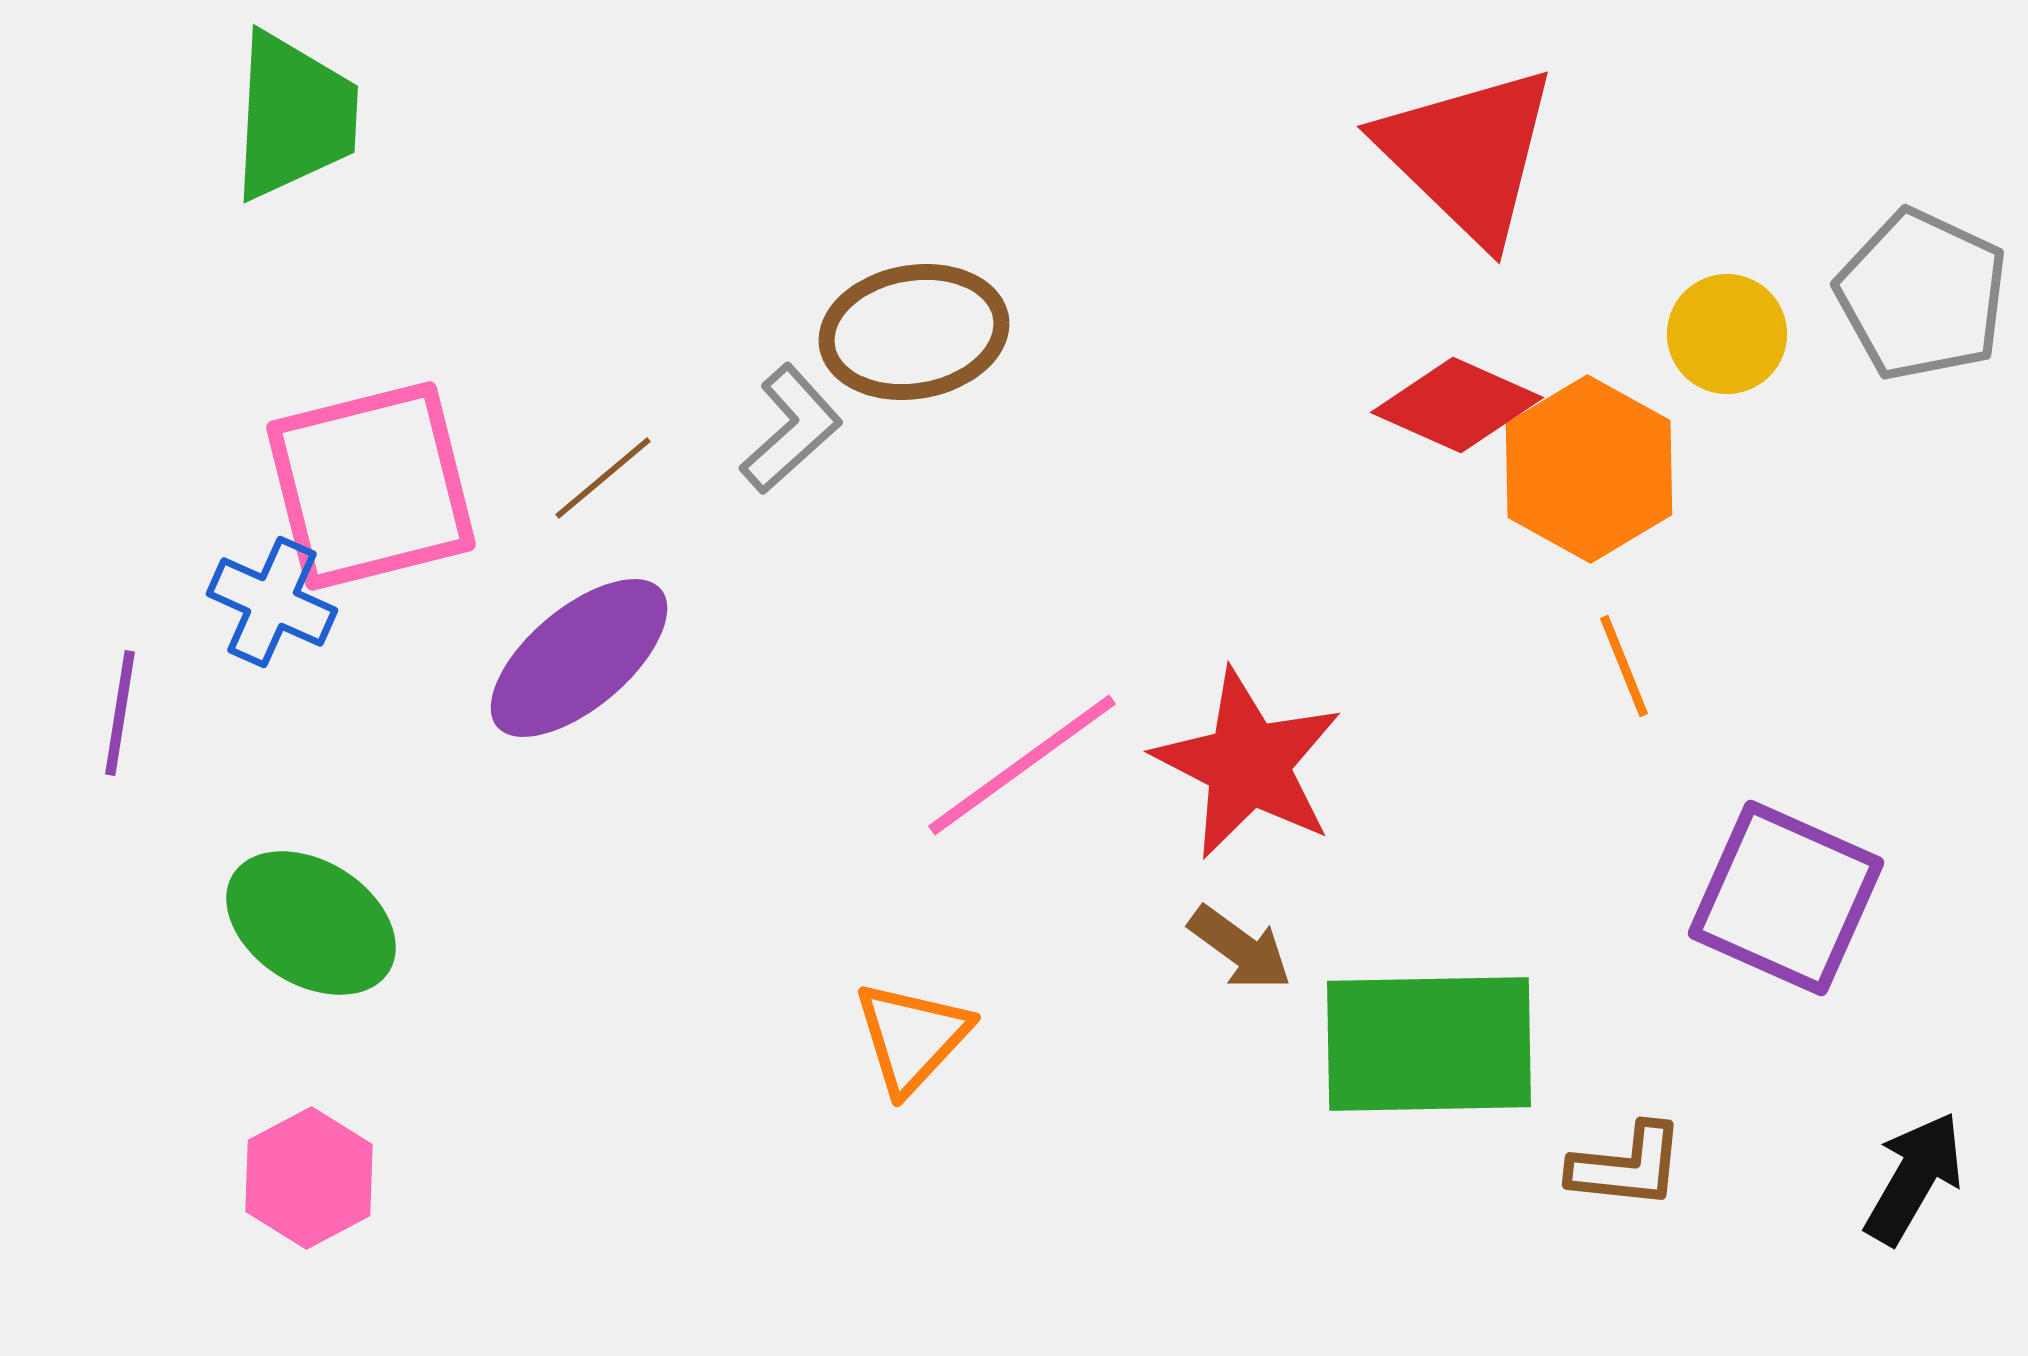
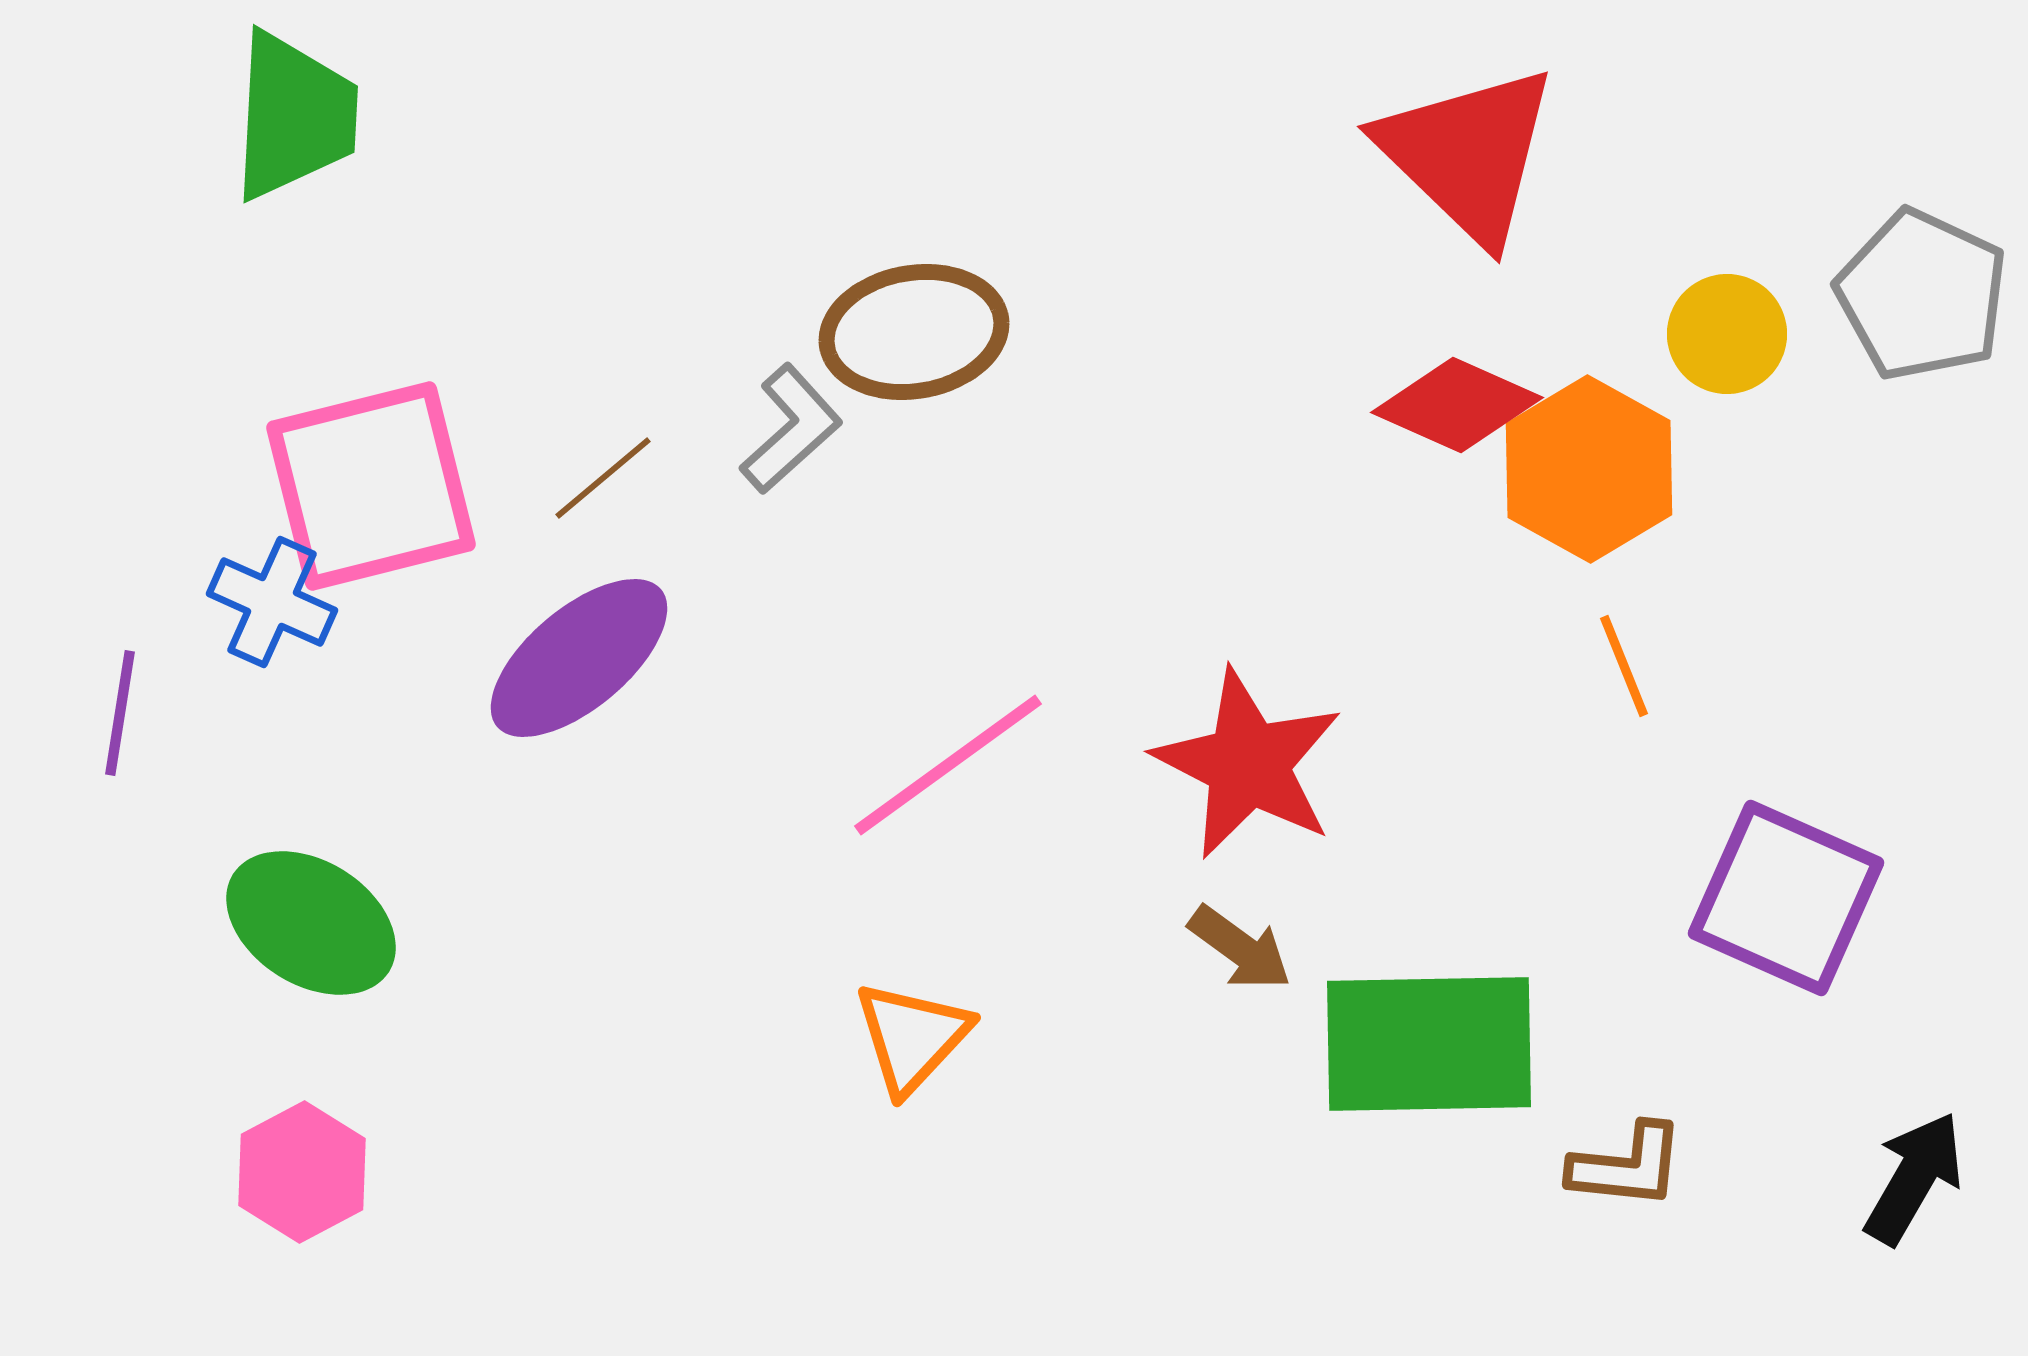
pink line: moved 74 px left
pink hexagon: moved 7 px left, 6 px up
